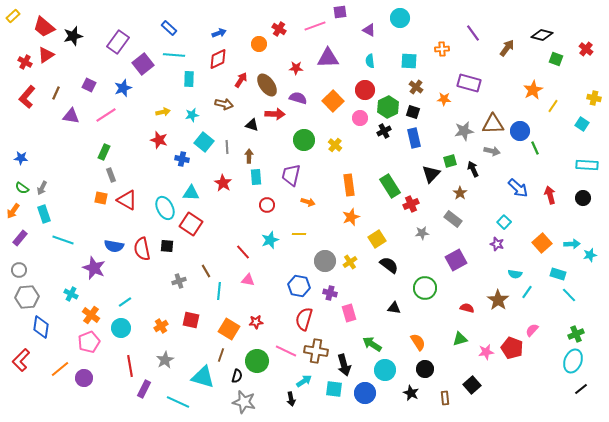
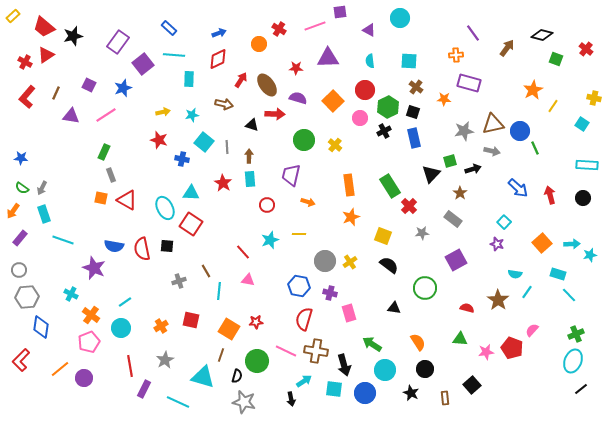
orange cross at (442, 49): moved 14 px right, 6 px down
brown triangle at (493, 124): rotated 10 degrees counterclockwise
black arrow at (473, 169): rotated 98 degrees clockwise
cyan rectangle at (256, 177): moved 6 px left, 2 px down
red cross at (411, 204): moved 2 px left, 2 px down; rotated 21 degrees counterclockwise
yellow square at (377, 239): moved 6 px right, 3 px up; rotated 36 degrees counterclockwise
green triangle at (460, 339): rotated 21 degrees clockwise
